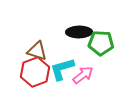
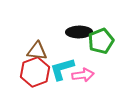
green pentagon: moved 2 px up; rotated 25 degrees counterclockwise
brown triangle: rotated 10 degrees counterclockwise
pink arrow: rotated 30 degrees clockwise
